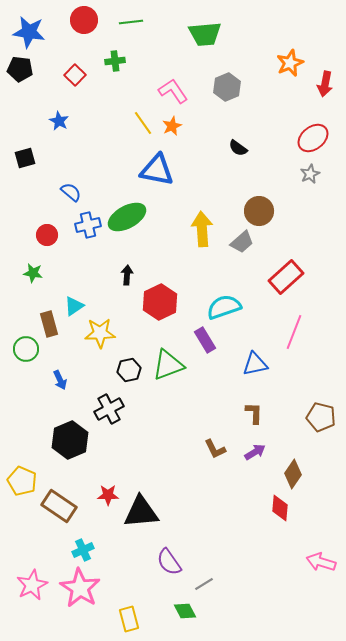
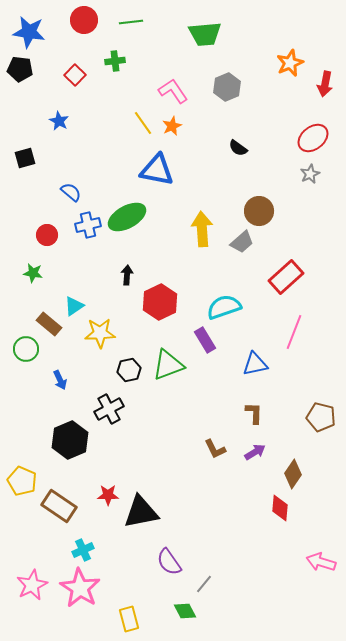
brown rectangle at (49, 324): rotated 35 degrees counterclockwise
black triangle at (141, 512): rotated 6 degrees counterclockwise
gray line at (204, 584): rotated 18 degrees counterclockwise
